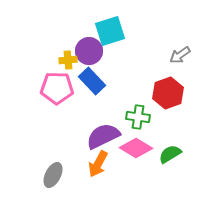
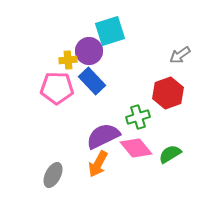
green cross: rotated 25 degrees counterclockwise
pink diamond: rotated 20 degrees clockwise
